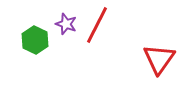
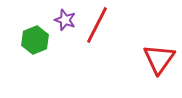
purple star: moved 1 px left, 4 px up
green hexagon: rotated 12 degrees clockwise
